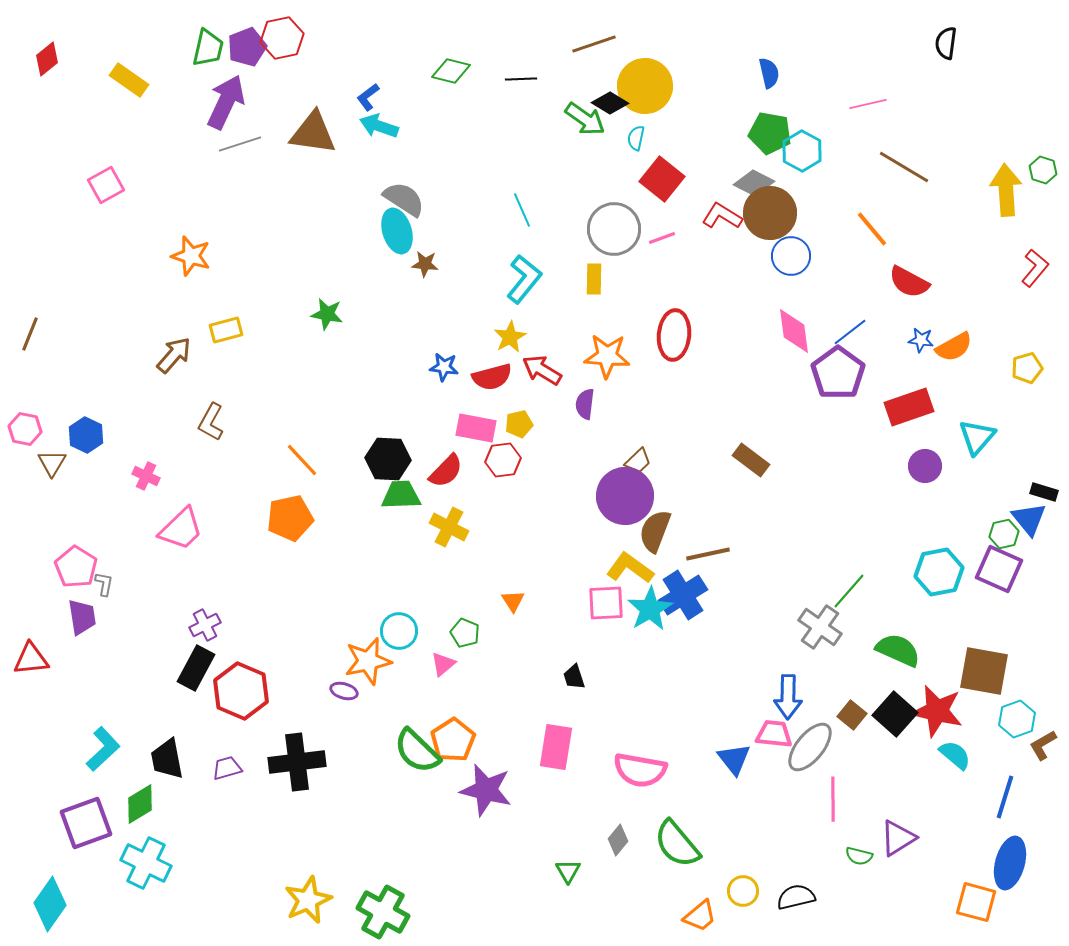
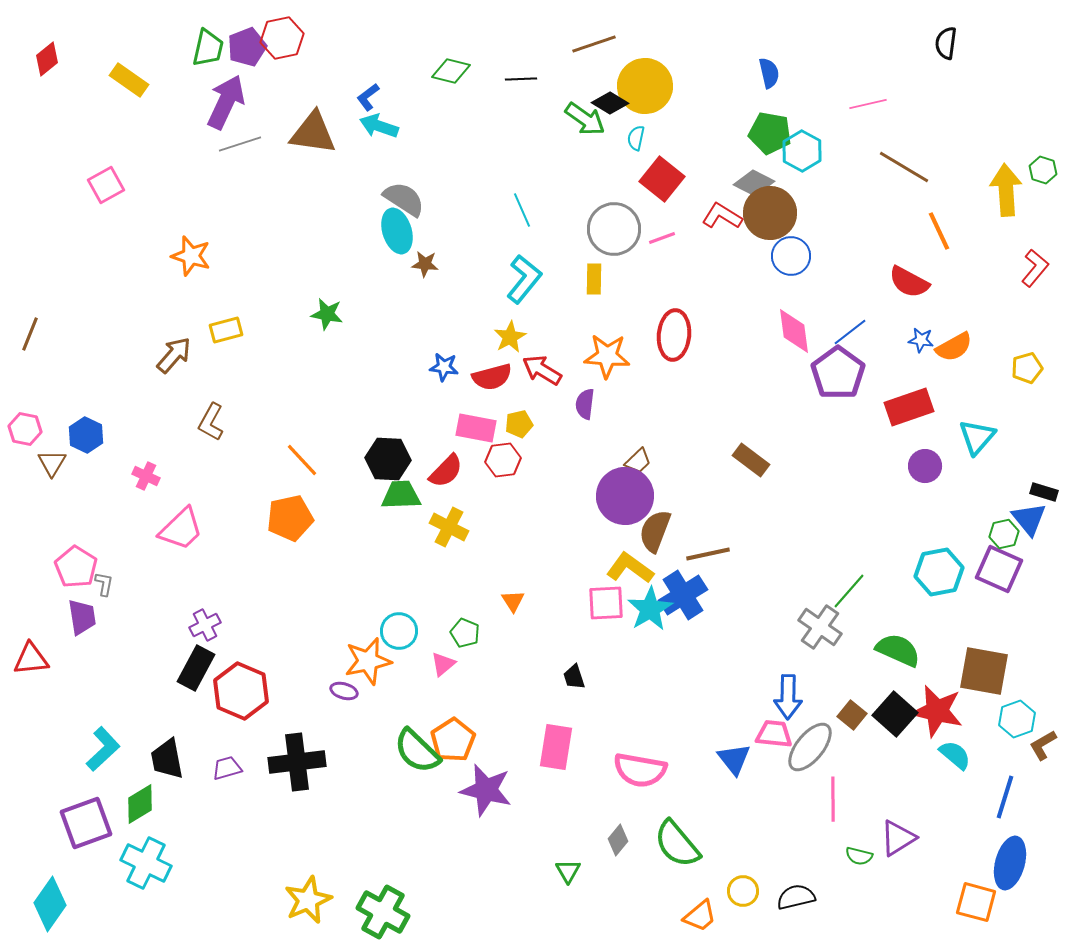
orange line at (872, 229): moved 67 px right, 2 px down; rotated 15 degrees clockwise
